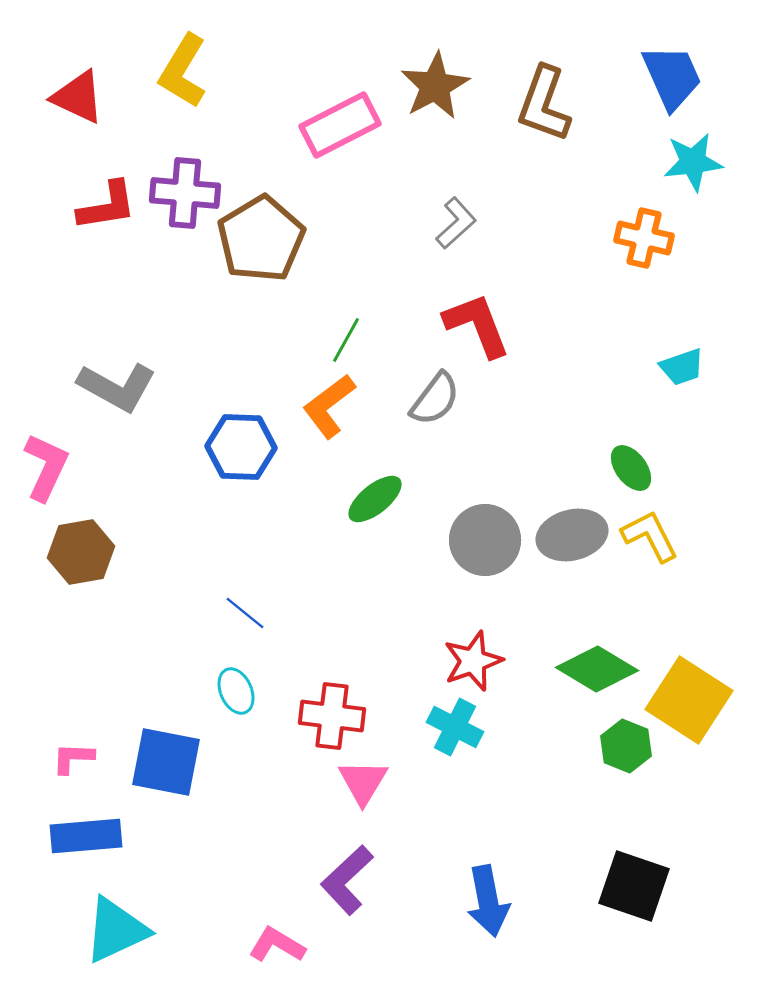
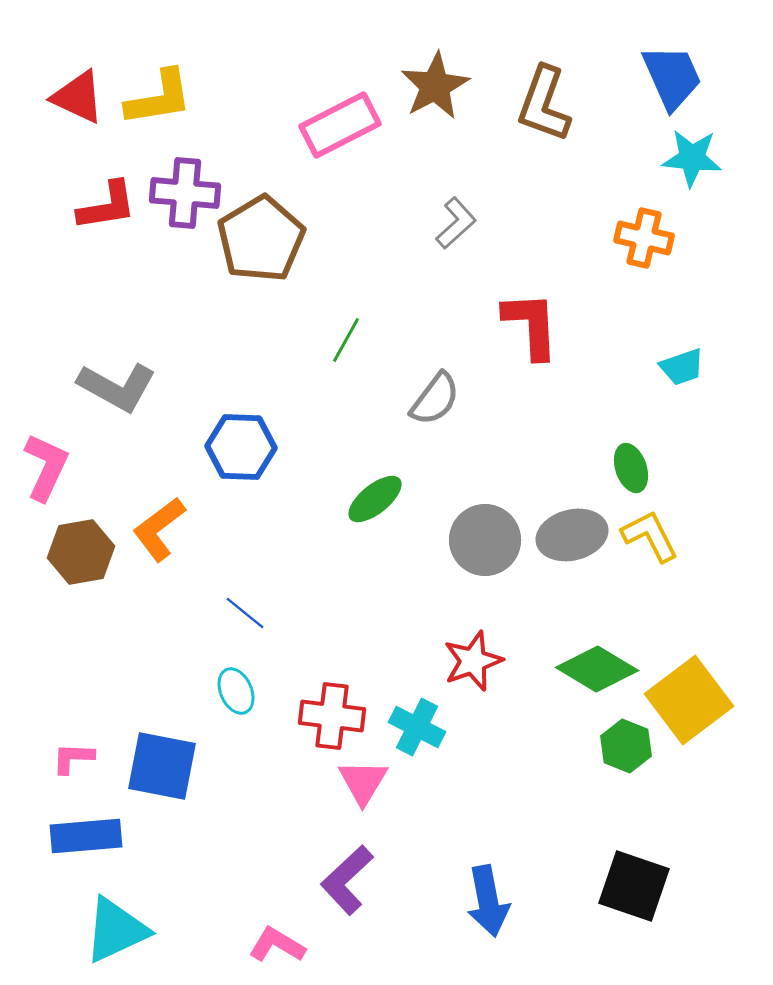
yellow L-shape at (183, 71): moved 24 px left, 27 px down; rotated 130 degrees counterclockwise
cyan star at (693, 162): moved 1 px left, 4 px up; rotated 12 degrees clockwise
red L-shape at (477, 325): moved 54 px right; rotated 18 degrees clockwise
orange L-shape at (329, 406): moved 170 px left, 123 px down
green ellipse at (631, 468): rotated 18 degrees clockwise
yellow square at (689, 700): rotated 20 degrees clockwise
cyan cross at (455, 727): moved 38 px left
blue square at (166, 762): moved 4 px left, 4 px down
